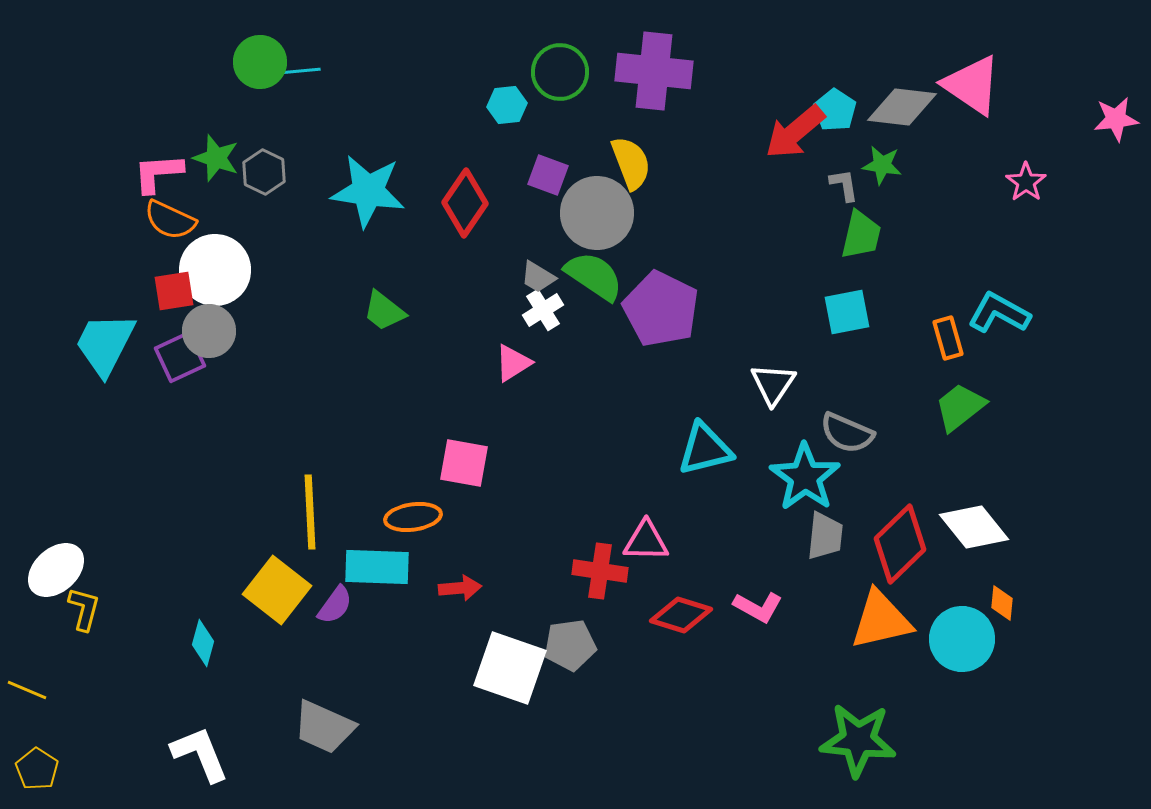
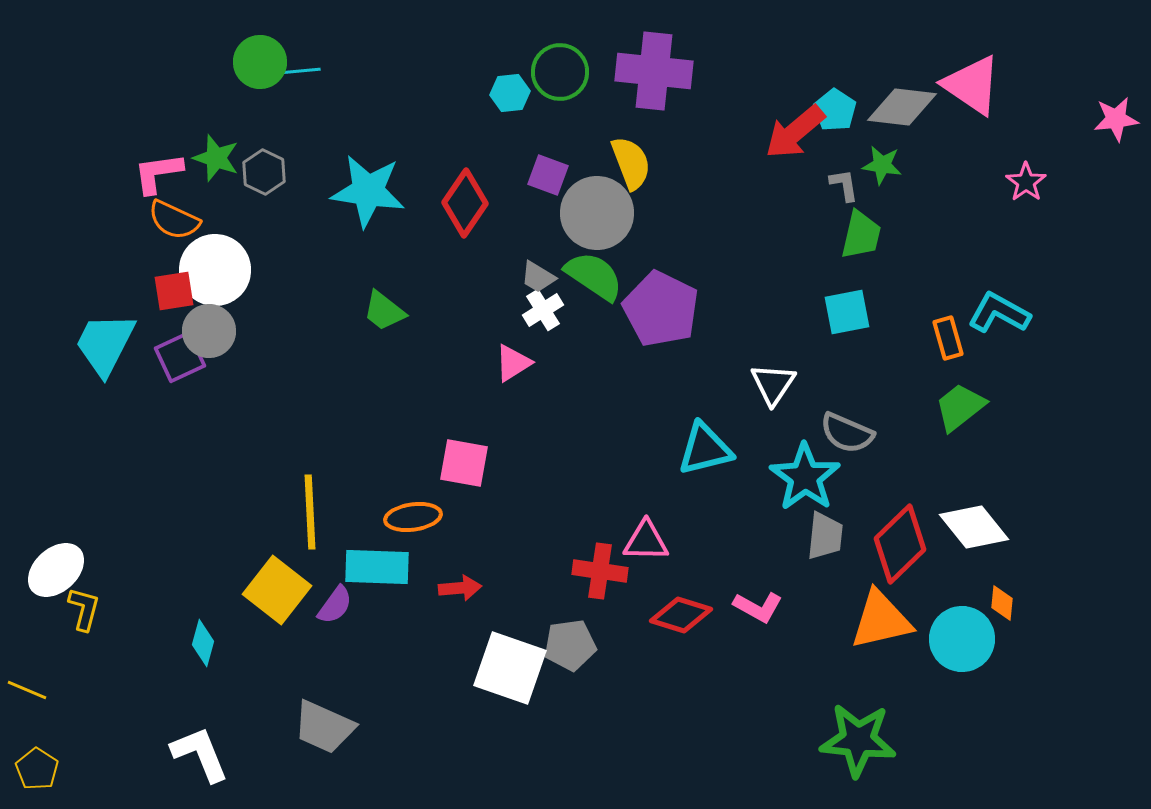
cyan hexagon at (507, 105): moved 3 px right, 12 px up
pink L-shape at (158, 173): rotated 4 degrees counterclockwise
orange semicircle at (170, 220): moved 4 px right
